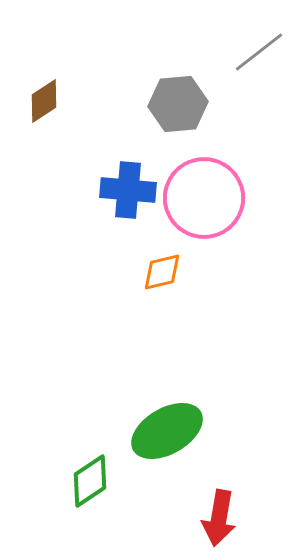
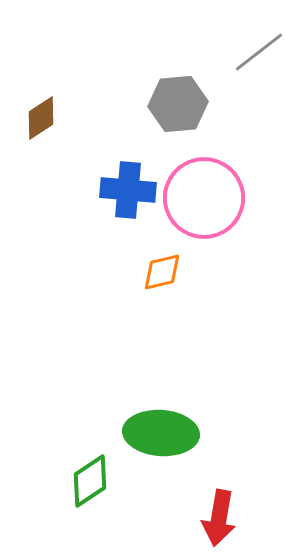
brown diamond: moved 3 px left, 17 px down
green ellipse: moved 6 px left, 2 px down; rotated 34 degrees clockwise
